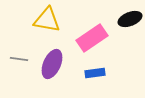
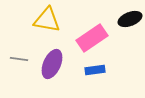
blue rectangle: moved 3 px up
